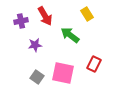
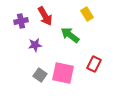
gray square: moved 3 px right, 2 px up
